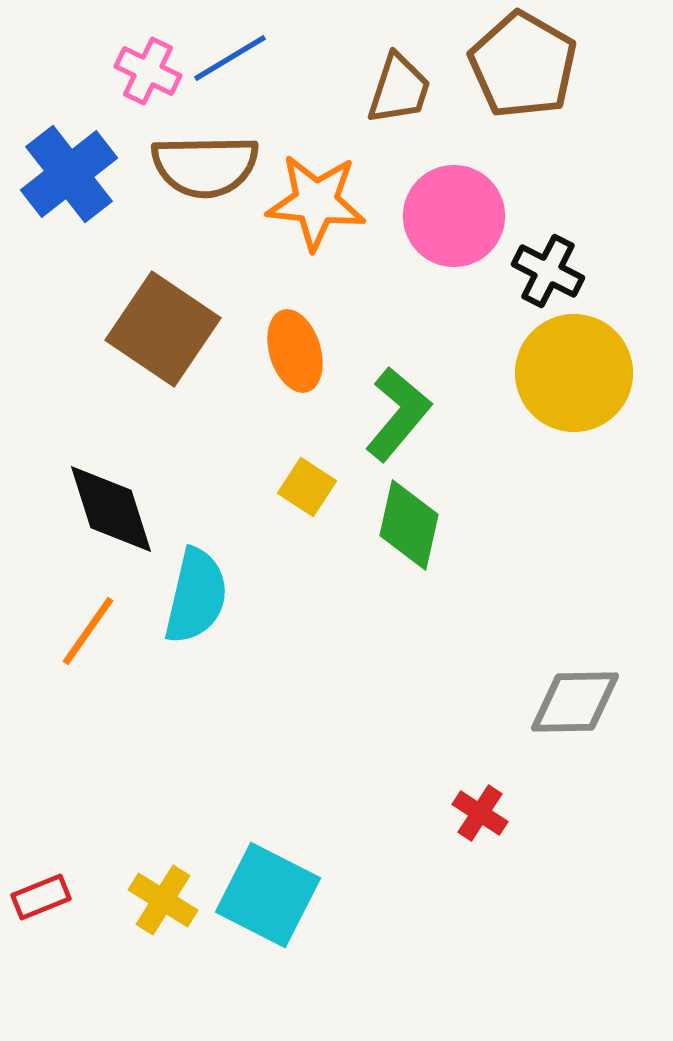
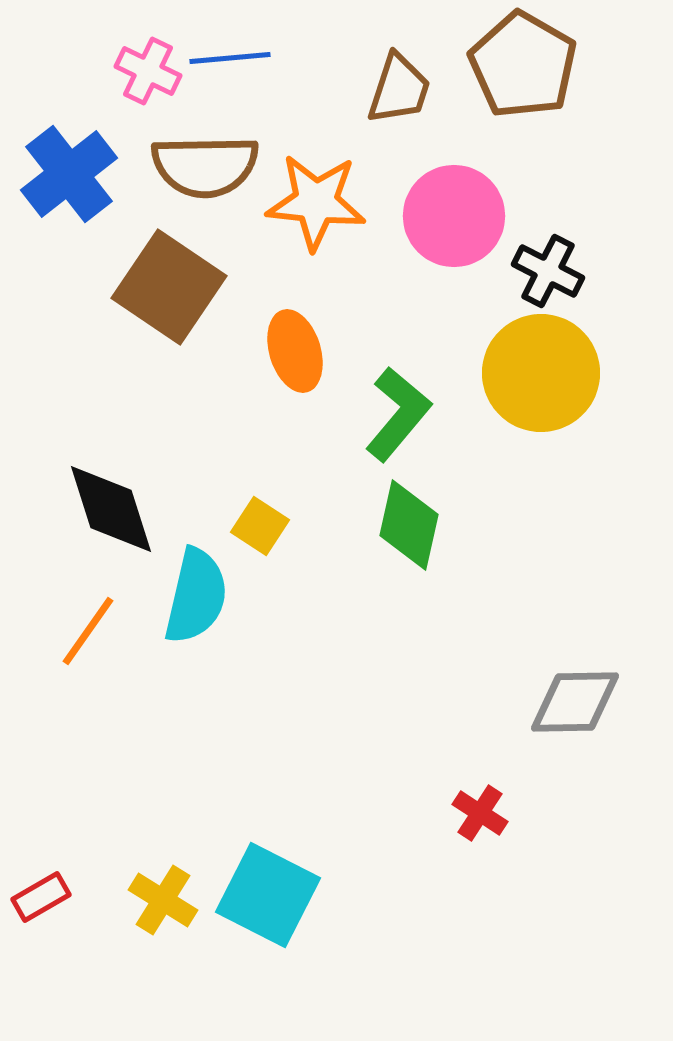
blue line: rotated 26 degrees clockwise
brown square: moved 6 px right, 42 px up
yellow circle: moved 33 px left
yellow square: moved 47 px left, 39 px down
red rectangle: rotated 8 degrees counterclockwise
